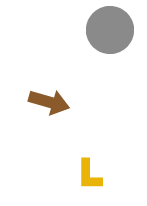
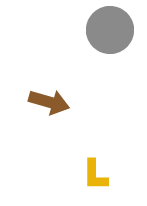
yellow L-shape: moved 6 px right
